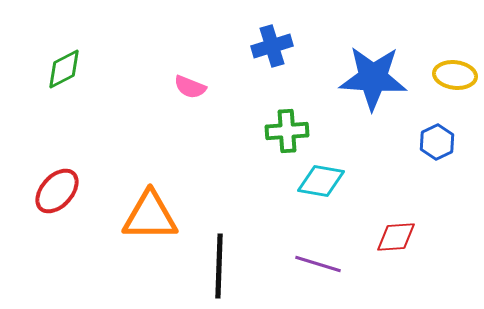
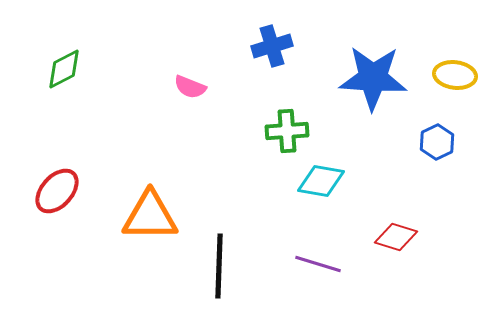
red diamond: rotated 21 degrees clockwise
